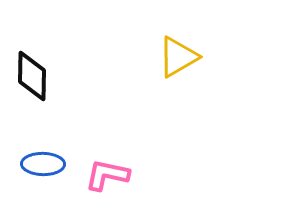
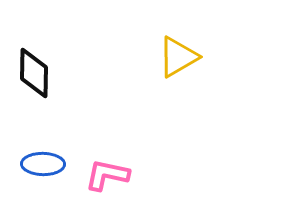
black diamond: moved 2 px right, 3 px up
